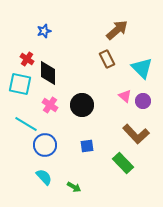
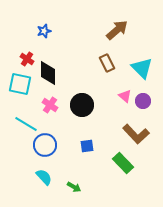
brown rectangle: moved 4 px down
